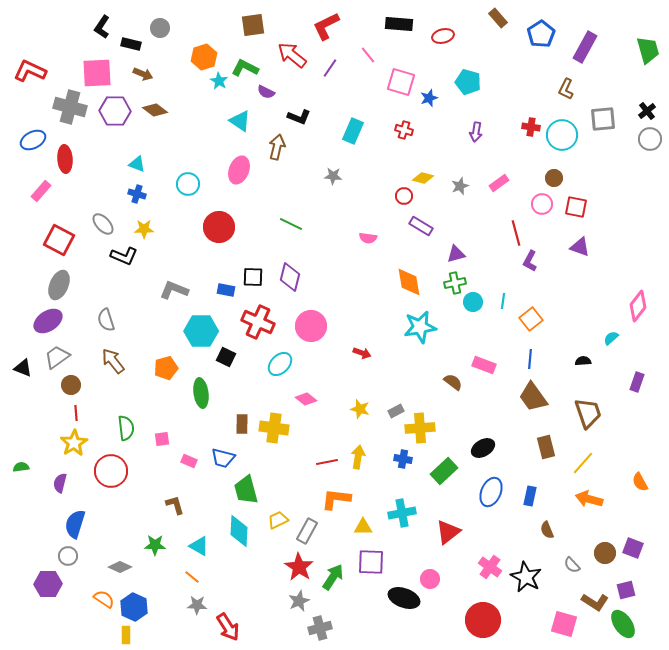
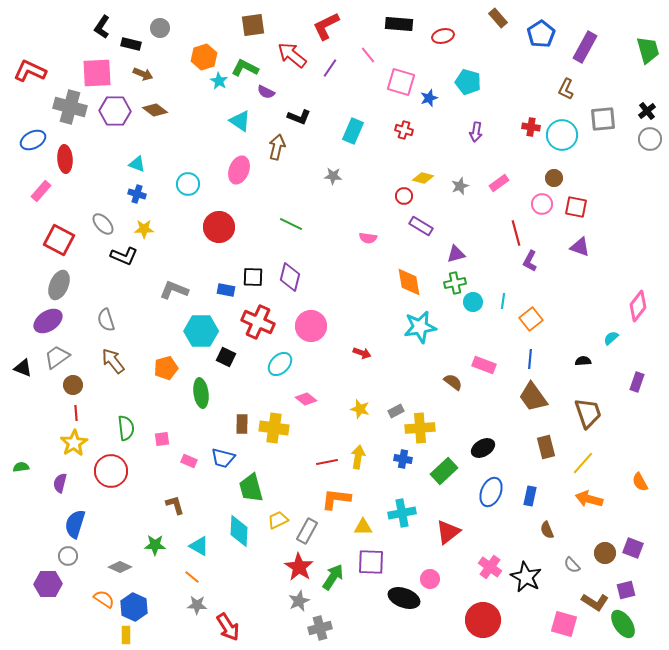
brown circle at (71, 385): moved 2 px right
green trapezoid at (246, 490): moved 5 px right, 2 px up
